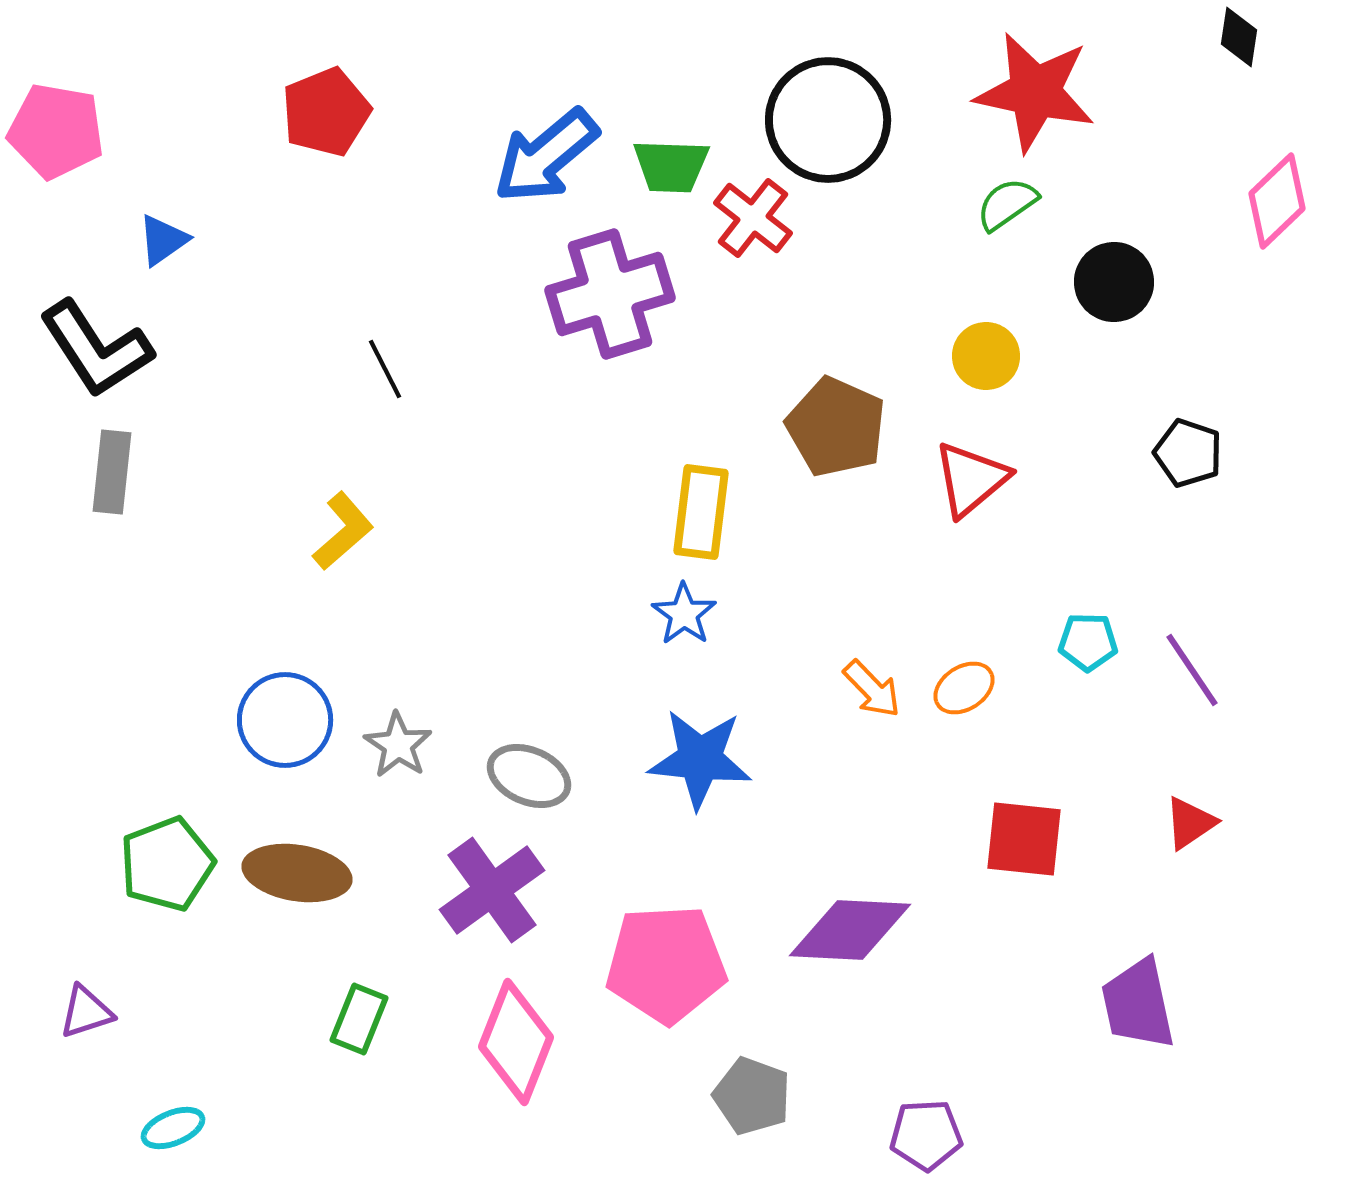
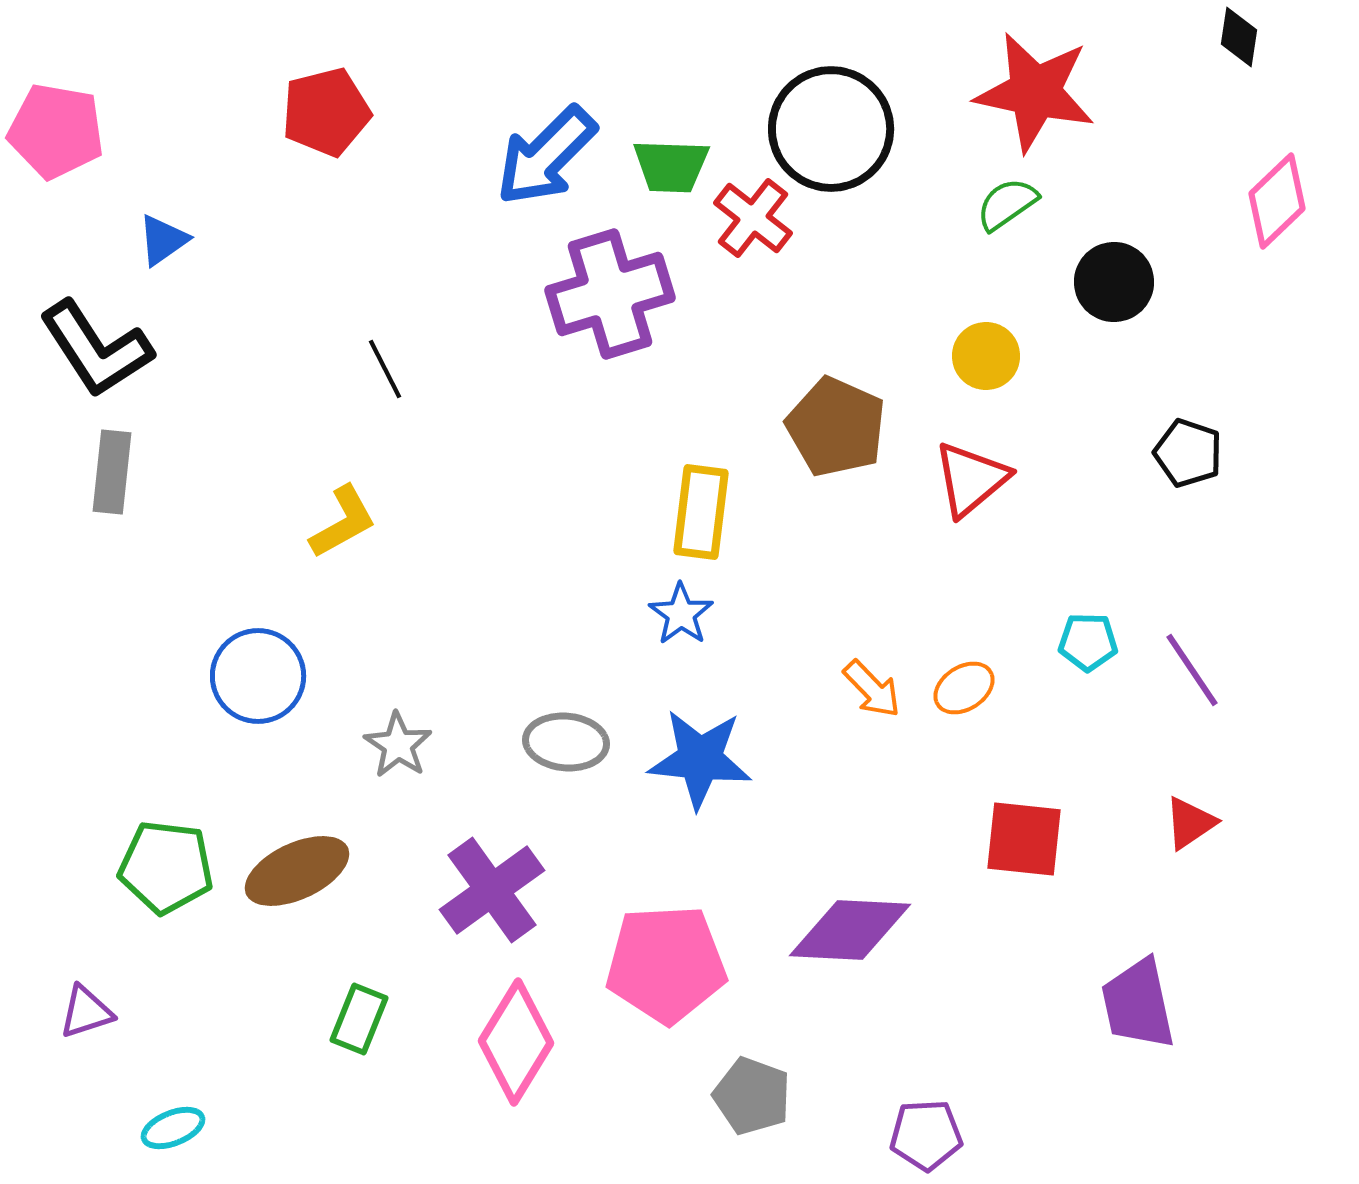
red pentagon at (326, 112): rotated 8 degrees clockwise
black circle at (828, 120): moved 3 px right, 9 px down
blue arrow at (546, 156): rotated 5 degrees counterclockwise
yellow L-shape at (343, 531): moved 9 px up; rotated 12 degrees clockwise
blue star at (684, 614): moved 3 px left
blue circle at (285, 720): moved 27 px left, 44 px up
gray ellipse at (529, 776): moved 37 px right, 34 px up; rotated 18 degrees counterclockwise
green pentagon at (167, 864): moved 1 px left, 3 px down; rotated 28 degrees clockwise
brown ellipse at (297, 873): moved 2 px up; rotated 34 degrees counterclockwise
pink diamond at (516, 1042): rotated 10 degrees clockwise
